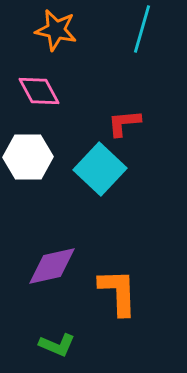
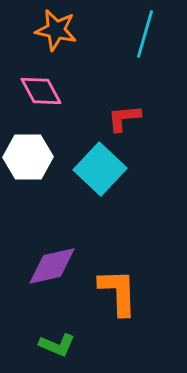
cyan line: moved 3 px right, 5 px down
pink diamond: moved 2 px right
red L-shape: moved 5 px up
